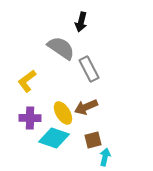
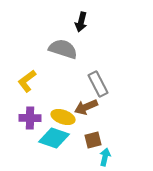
gray semicircle: moved 2 px right, 1 px down; rotated 16 degrees counterclockwise
gray rectangle: moved 9 px right, 15 px down
yellow ellipse: moved 4 px down; rotated 40 degrees counterclockwise
